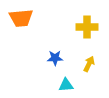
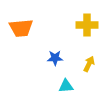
orange trapezoid: moved 10 px down
yellow cross: moved 2 px up
cyan triangle: moved 1 px down
